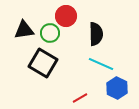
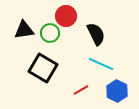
black semicircle: rotated 25 degrees counterclockwise
black square: moved 5 px down
blue hexagon: moved 3 px down
red line: moved 1 px right, 8 px up
